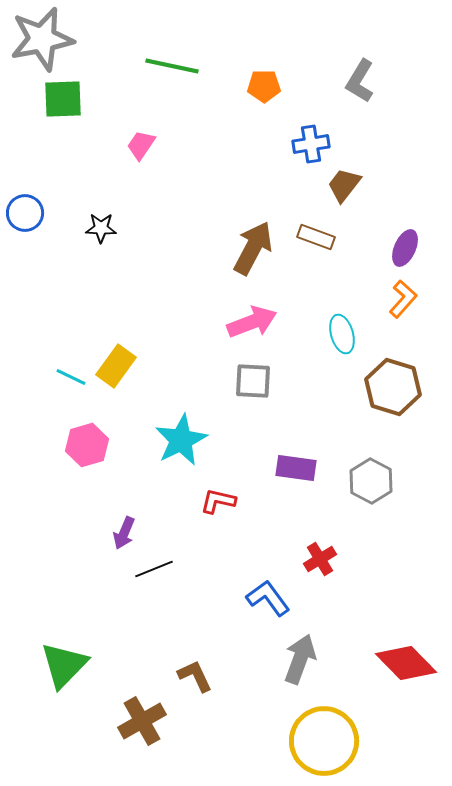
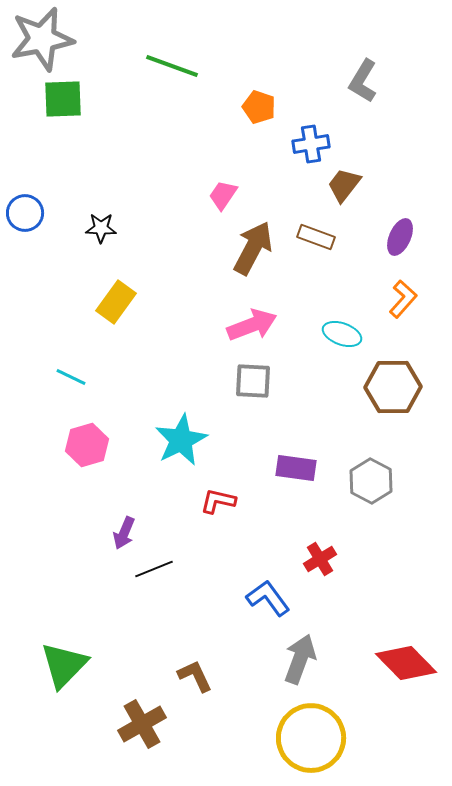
green line: rotated 8 degrees clockwise
gray L-shape: moved 3 px right
orange pentagon: moved 5 px left, 21 px down; rotated 20 degrees clockwise
pink trapezoid: moved 82 px right, 50 px down
purple ellipse: moved 5 px left, 11 px up
pink arrow: moved 3 px down
cyan ellipse: rotated 54 degrees counterclockwise
yellow rectangle: moved 64 px up
brown hexagon: rotated 18 degrees counterclockwise
brown cross: moved 3 px down
yellow circle: moved 13 px left, 3 px up
